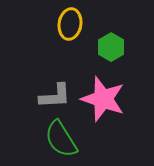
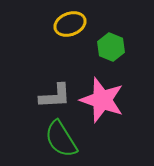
yellow ellipse: rotated 60 degrees clockwise
green hexagon: rotated 8 degrees counterclockwise
pink star: moved 1 px left, 1 px down
